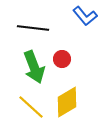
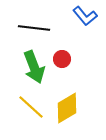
black line: moved 1 px right
yellow diamond: moved 6 px down
